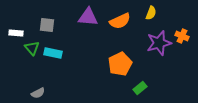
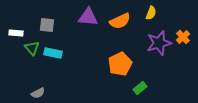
orange cross: moved 1 px right, 1 px down; rotated 24 degrees clockwise
